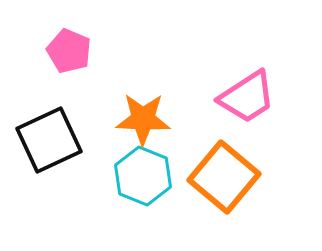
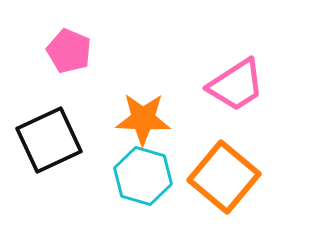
pink trapezoid: moved 11 px left, 12 px up
cyan hexagon: rotated 6 degrees counterclockwise
